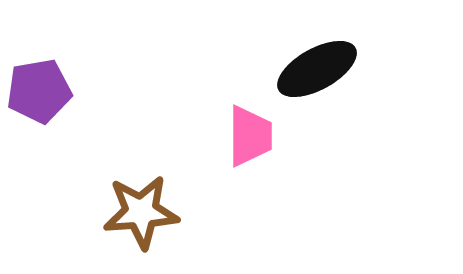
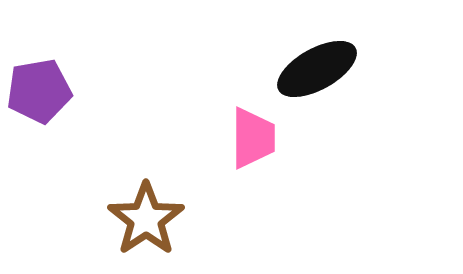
pink trapezoid: moved 3 px right, 2 px down
brown star: moved 5 px right, 7 px down; rotated 30 degrees counterclockwise
